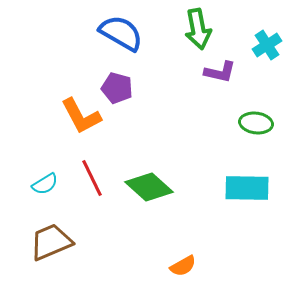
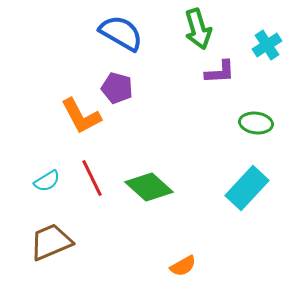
green arrow: rotated 6 degrees counterclockwise
purple L-shape: rotated 16 degrees counterclockwise
cyan semicircle: moved 2 px right, 3 px up
cyan rectangle: rotated 48 degrees counterclockwise
